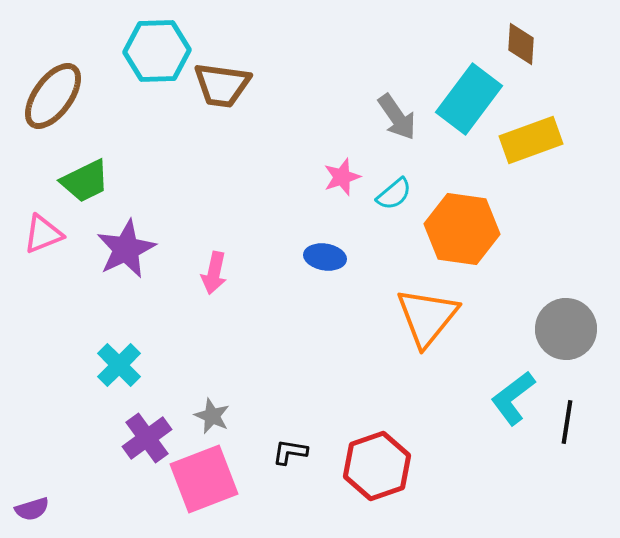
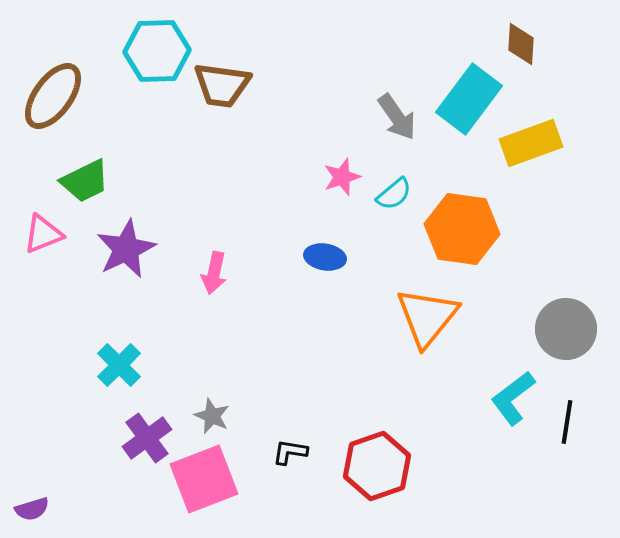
yellow rectangle: moved 3 px down
